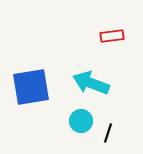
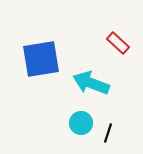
red rectangle: moved 6 px right, 7 px down; rotated 50 degrees clockwise
blue square: moved 10 px right, 28 px up
cyan circle: moved 2 px down
